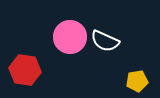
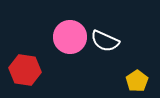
yellow pentagon: rotated 25 degrees counterclockwise
